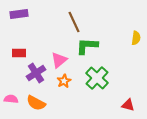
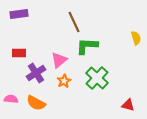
yellow semicircle: rotated 24 degrees counterclockwise
